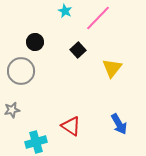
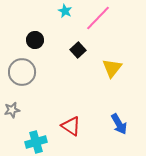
black circle: moved 2 px up
gray circle: moved 1 px right, 1 px down
